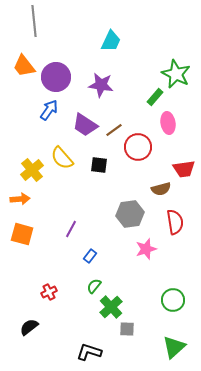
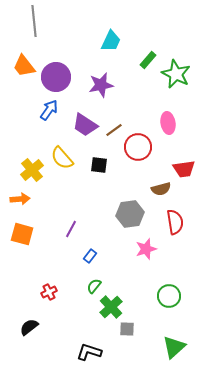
purple star: rotated 20 degrees counterclockwise
green rectangle: moved 7 px left, 37 px up
green circle: moved 4 px left, 4 px up
